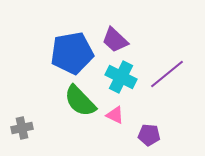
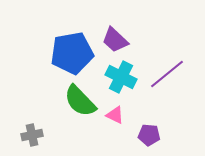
gray cross: moved 10 px right, 7 px down
